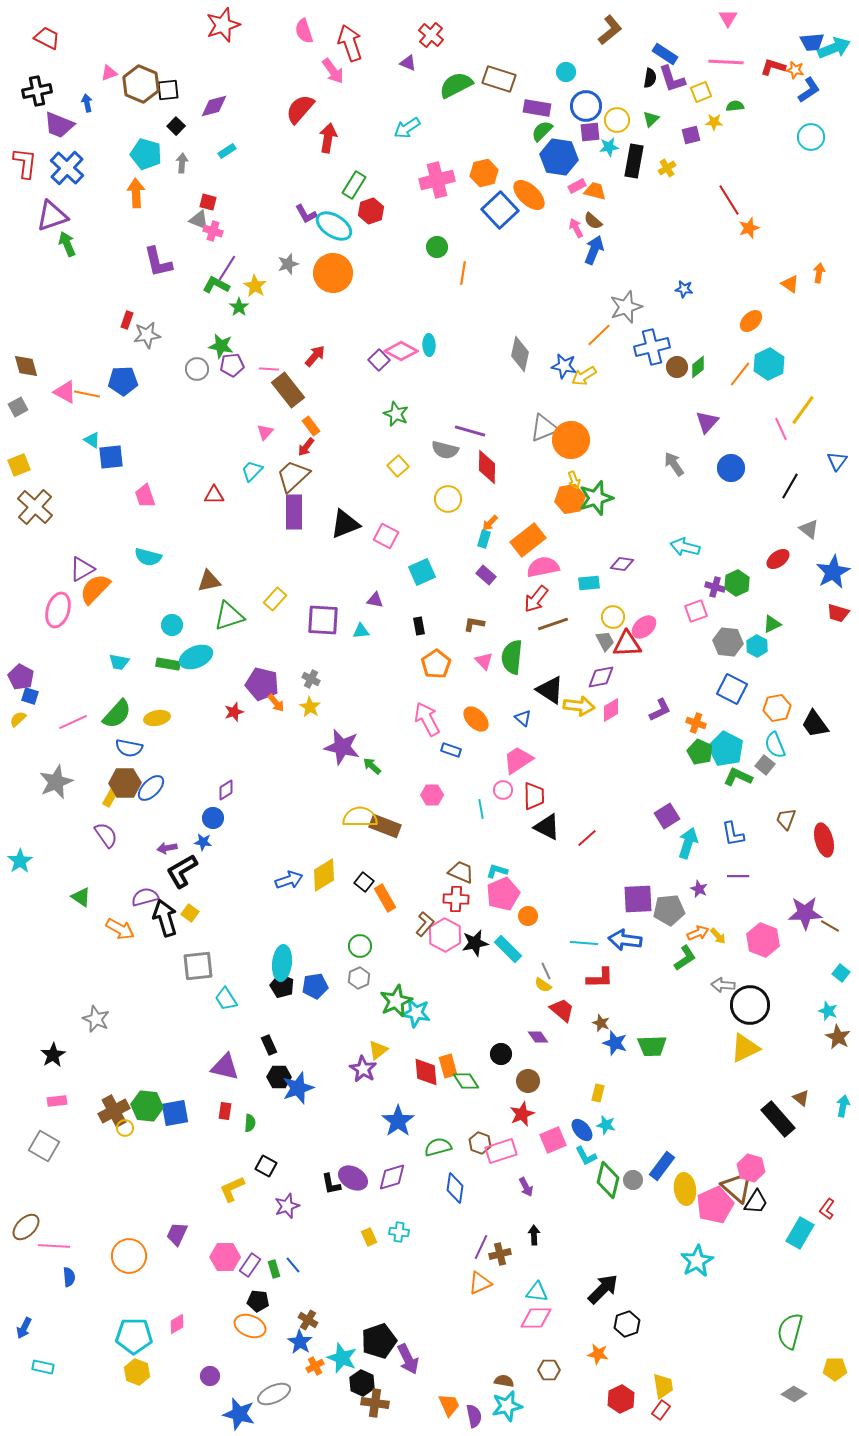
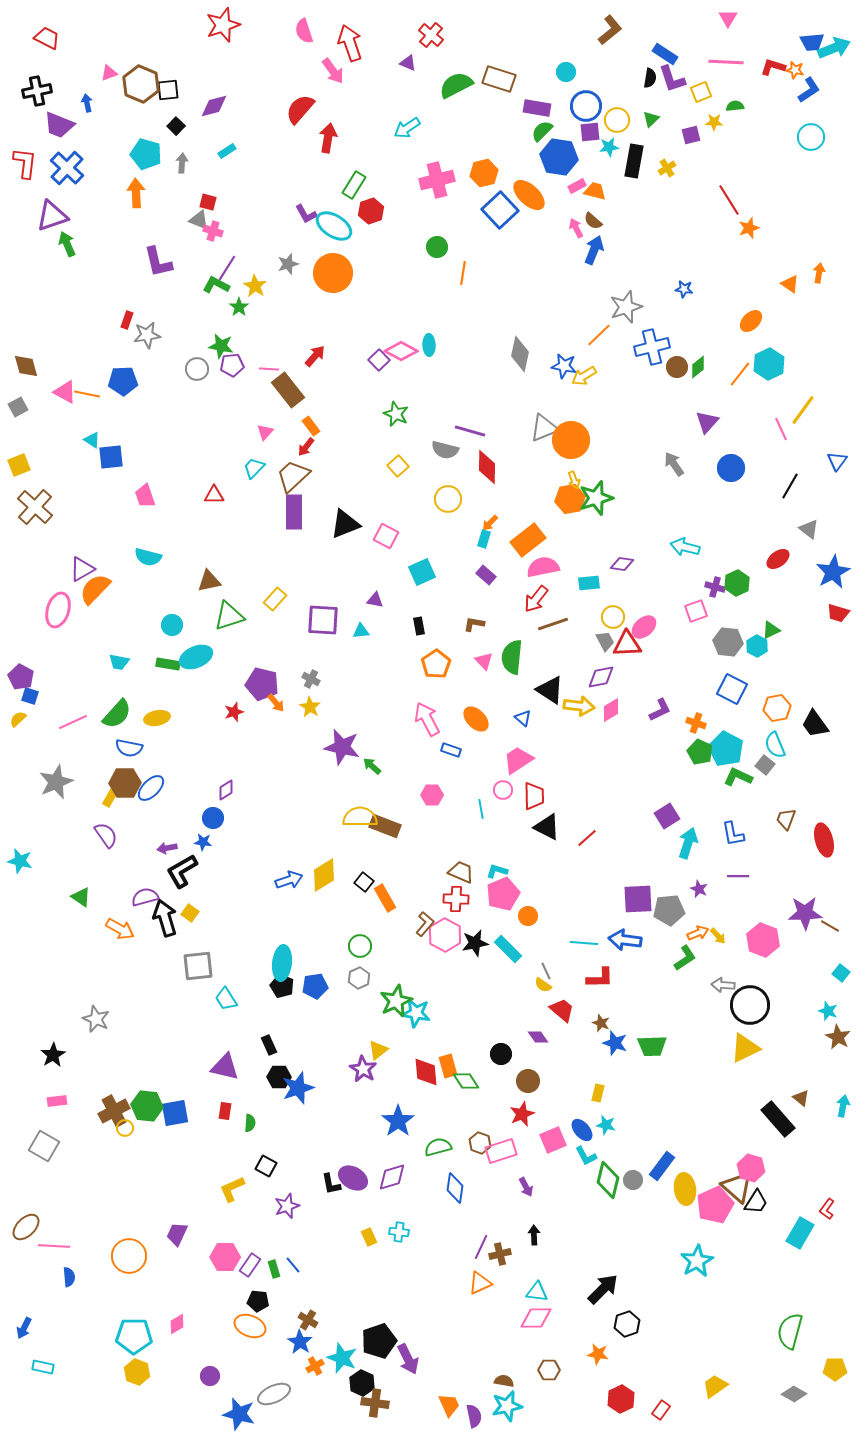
cyan trapezoid at (252, 471): moved 2 px right, 3 px up
green triangle at (772, 624): moved 1 px left, 6 px down
cyan star at (20, 861): rotated 25 degrees counterclockwise
yellow trapezoid at (663, 1386): moved 52 px right; rotated 116 degrees counterclockwise
